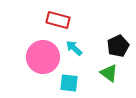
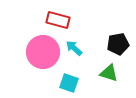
black pentagon: moved 2 px up; rotated 15 degrees clockwise
pink circle: moved 5 px up
green triangle: rotated 18 degrees counterclockwise
cyan square: rotated 12 degrees clockwise
